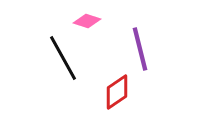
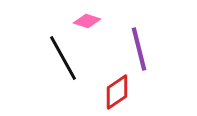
purple line: moved 1 px left
